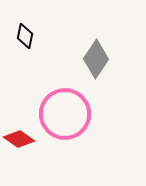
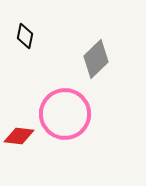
gray diamond: rotated 12 degrees clockwise
red diamond: moved 3 px up; rotated 28 degrees counterclockwise
